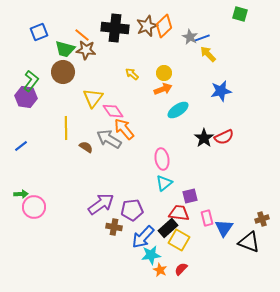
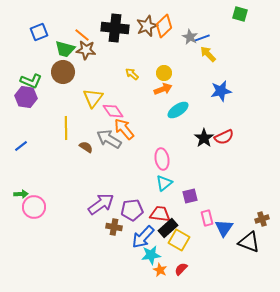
green L-shape at (31, 81): rotated 75 degrees clockwise
red trapezoid at (179, 213): moved 19 px left, 1 px down
